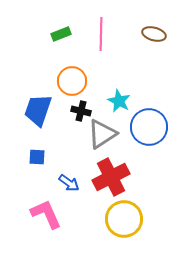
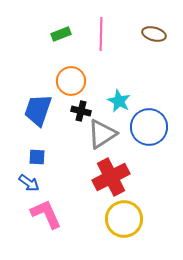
orange circle: moved 1 px left
blue arrow: moved 40 px left
